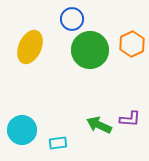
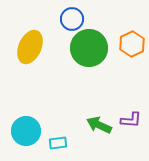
green circle: moved 1 px left, 2 px up
purple L-shape: moved 1 px right, 1 px down
cyan circle: moved 4 px right, 1 px down
